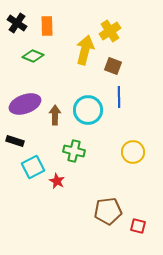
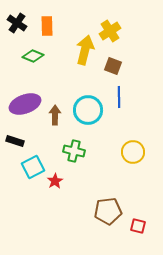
red star: moved 2 px left; rotated 14 degrees clockwise
